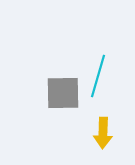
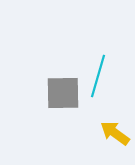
yellow arrow: moved 12 px right; rotated 124 degrees clockwise
